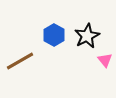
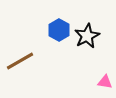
blue hexagon: moved 5 px right, 5 px up
pink triangle: moved 22 px down; rotated 42 degrees counterclockwise
